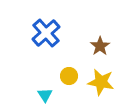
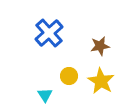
blue cross: moved 3 px right
brown star: rotated 24 degrees clockwise
yellow star: moved 1 px up; rotated 20 degrees clockwise
